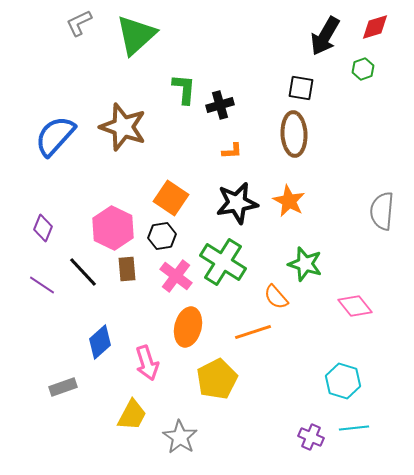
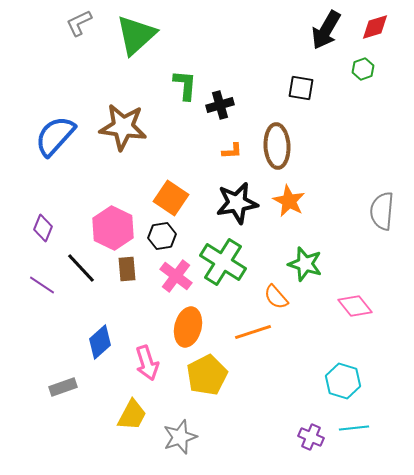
black arrow: moved 1 px right, 6 px up
green L-shape: moved 1 px right, 4 px up
brown star: rotated 12 degrees counterclockwise
brown ellipse: moved 17 px left, 12 px down
black line: moved 2 px left, 4 px up
yellow pentagon: moved 10 px left, 4 px up
gray star: rotated 20 degrees clockwise
